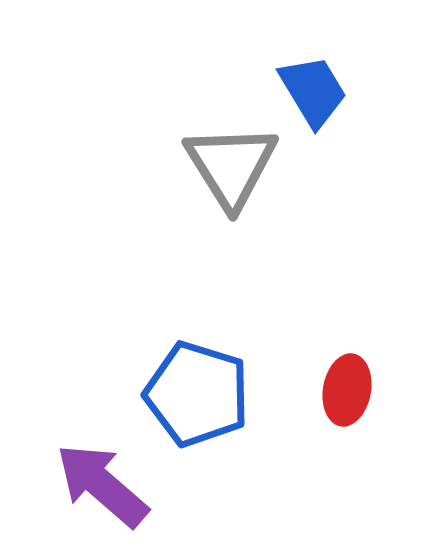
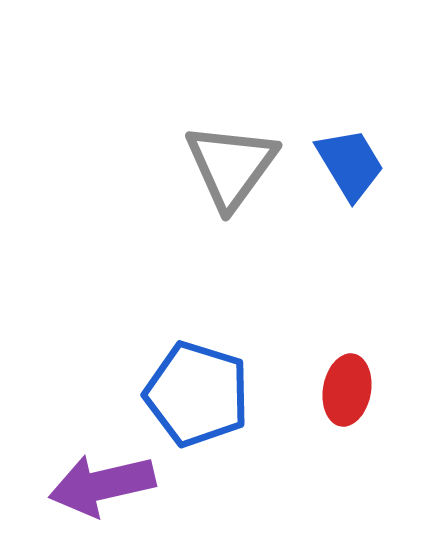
blue trapezoid: moved 37 px right, 73 px down
gray triangle: rotated 8 degrees clockwise
purple arrow: rotated 54 degrees counterclockwise
